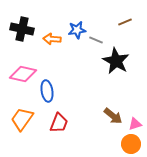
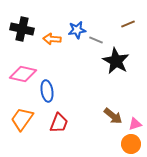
brown line: moved 3 px right, 2 px down
